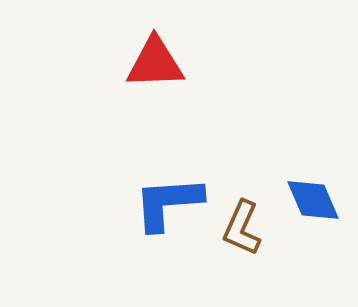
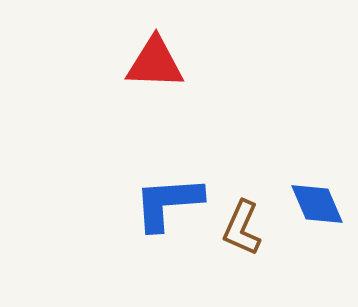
red triangle: rotated 4 degrees clockwise
blue diamond: moved 4 px right, 4 px down
